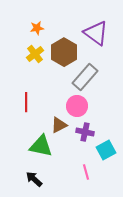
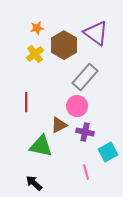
brown hexagon: moved 7 px up
cyan square: moved 2 px right, 2 px down
black arrow: moved 4 px down
